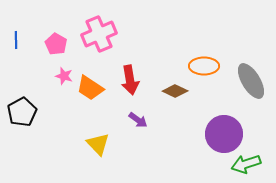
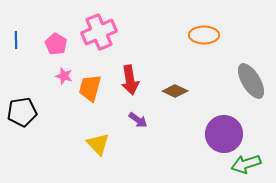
pink cross: moved 2 px up
orange ellipse: moved 31 px up
orange trapezoid: rotated 72 degrees clockwise
black pentagon: rotated 20 degrees clockwise
